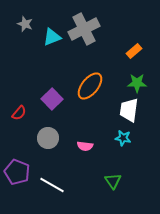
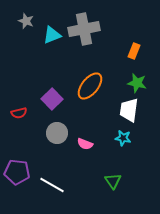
gray star: moved 1 px right, 3 px up
gray cross: rotated 16 degrees clockwise
cyan triangle: moved 2 px up
orange rectangle: rotated 28 degrees counterclockwise
green star: rotated 12 degrees clockwise
red semicircle: rotated 35 degrees clockwise
gray circle: moved 9 px right, 5 px up
pink semicircle: moved 2 px up; rotated 14 degrees clockwise
purple pentagon: rotated 15 degrees counterclockwise
